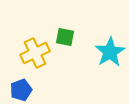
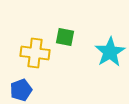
yellow cross: rotated 32 degrees clockwise
